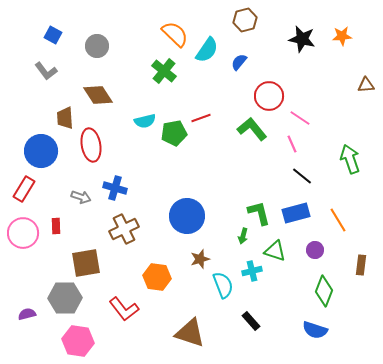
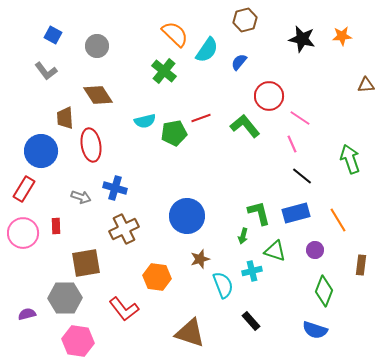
green L-shape at (252, 129): moved 7 px left, 3 px up
